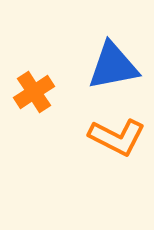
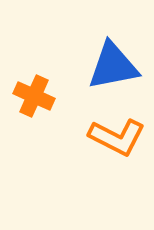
orange cross: moved 4 px down; rotated 33 degrees counterclockwise
